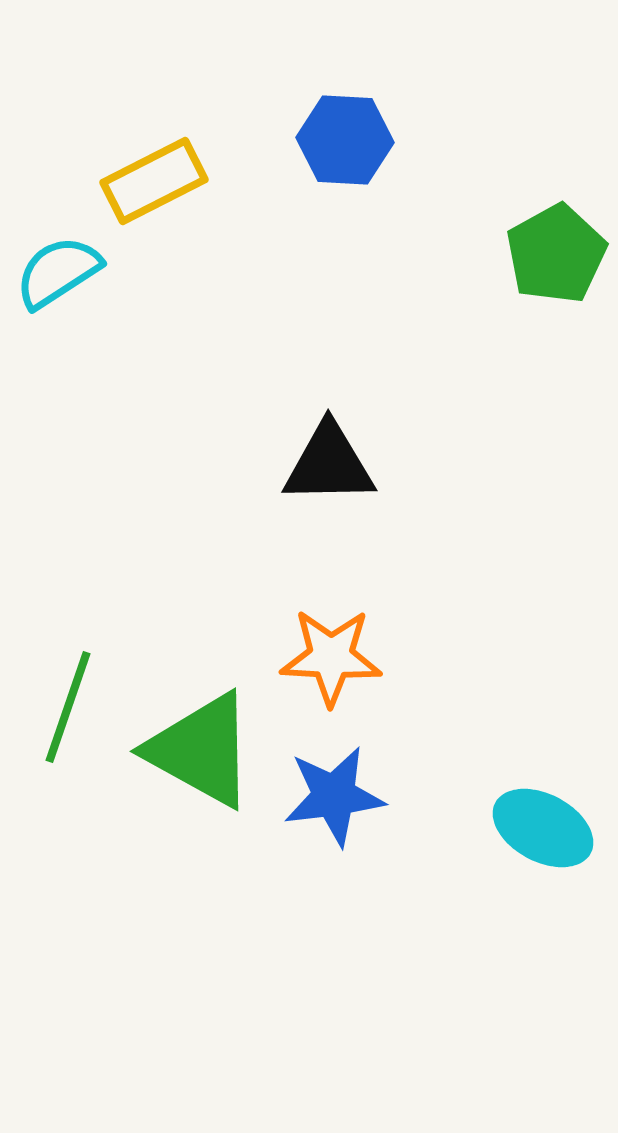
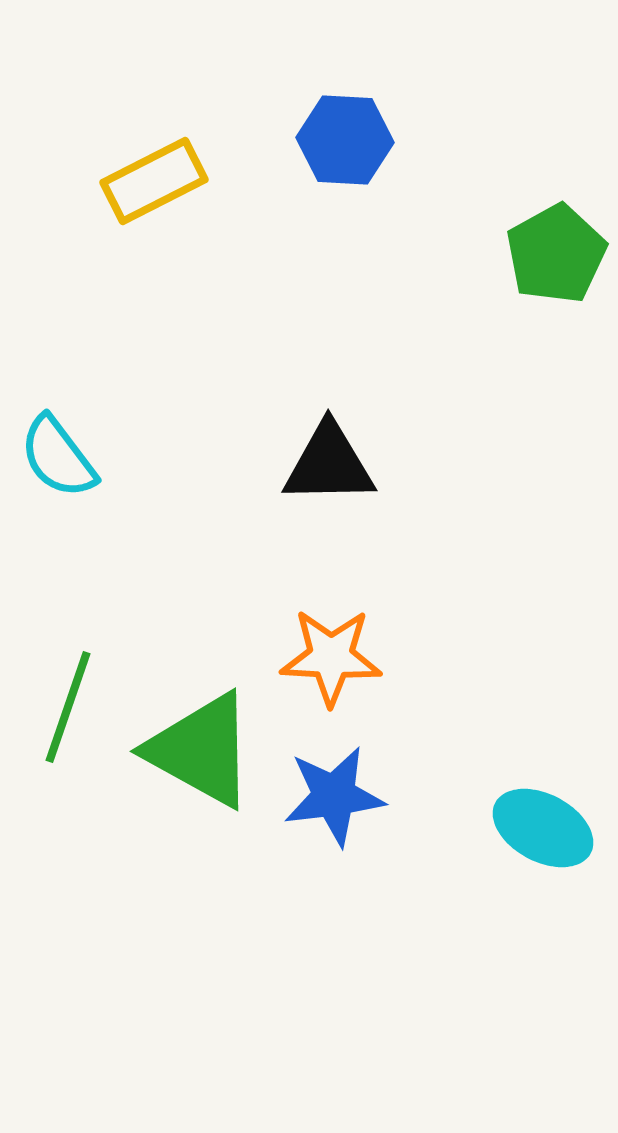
cyan semicircle: moved 185 px down; rotated 94 degrees counterclockwise
